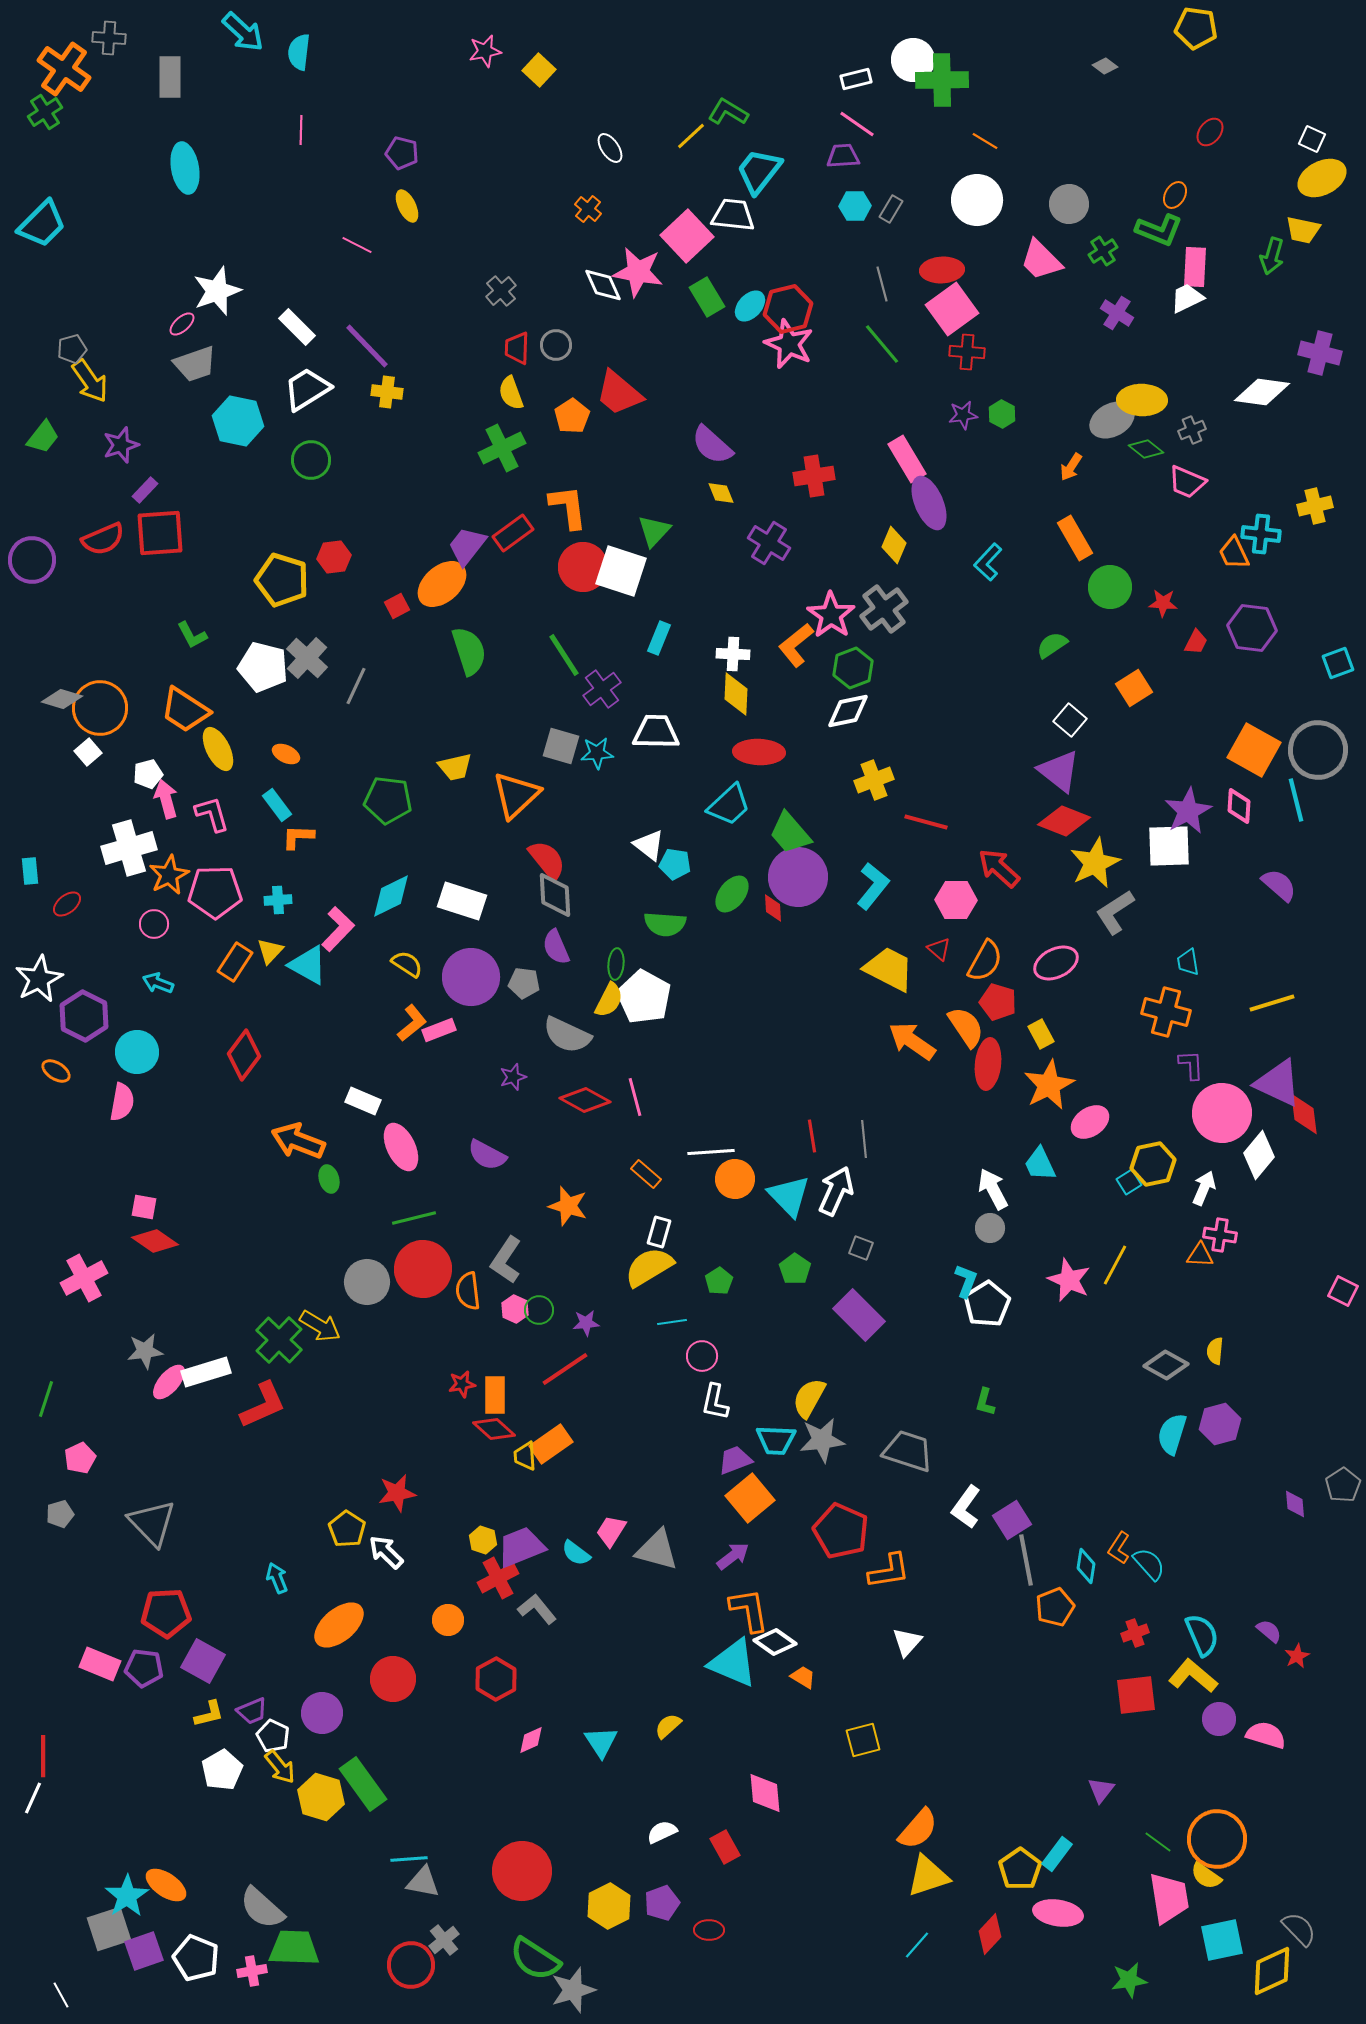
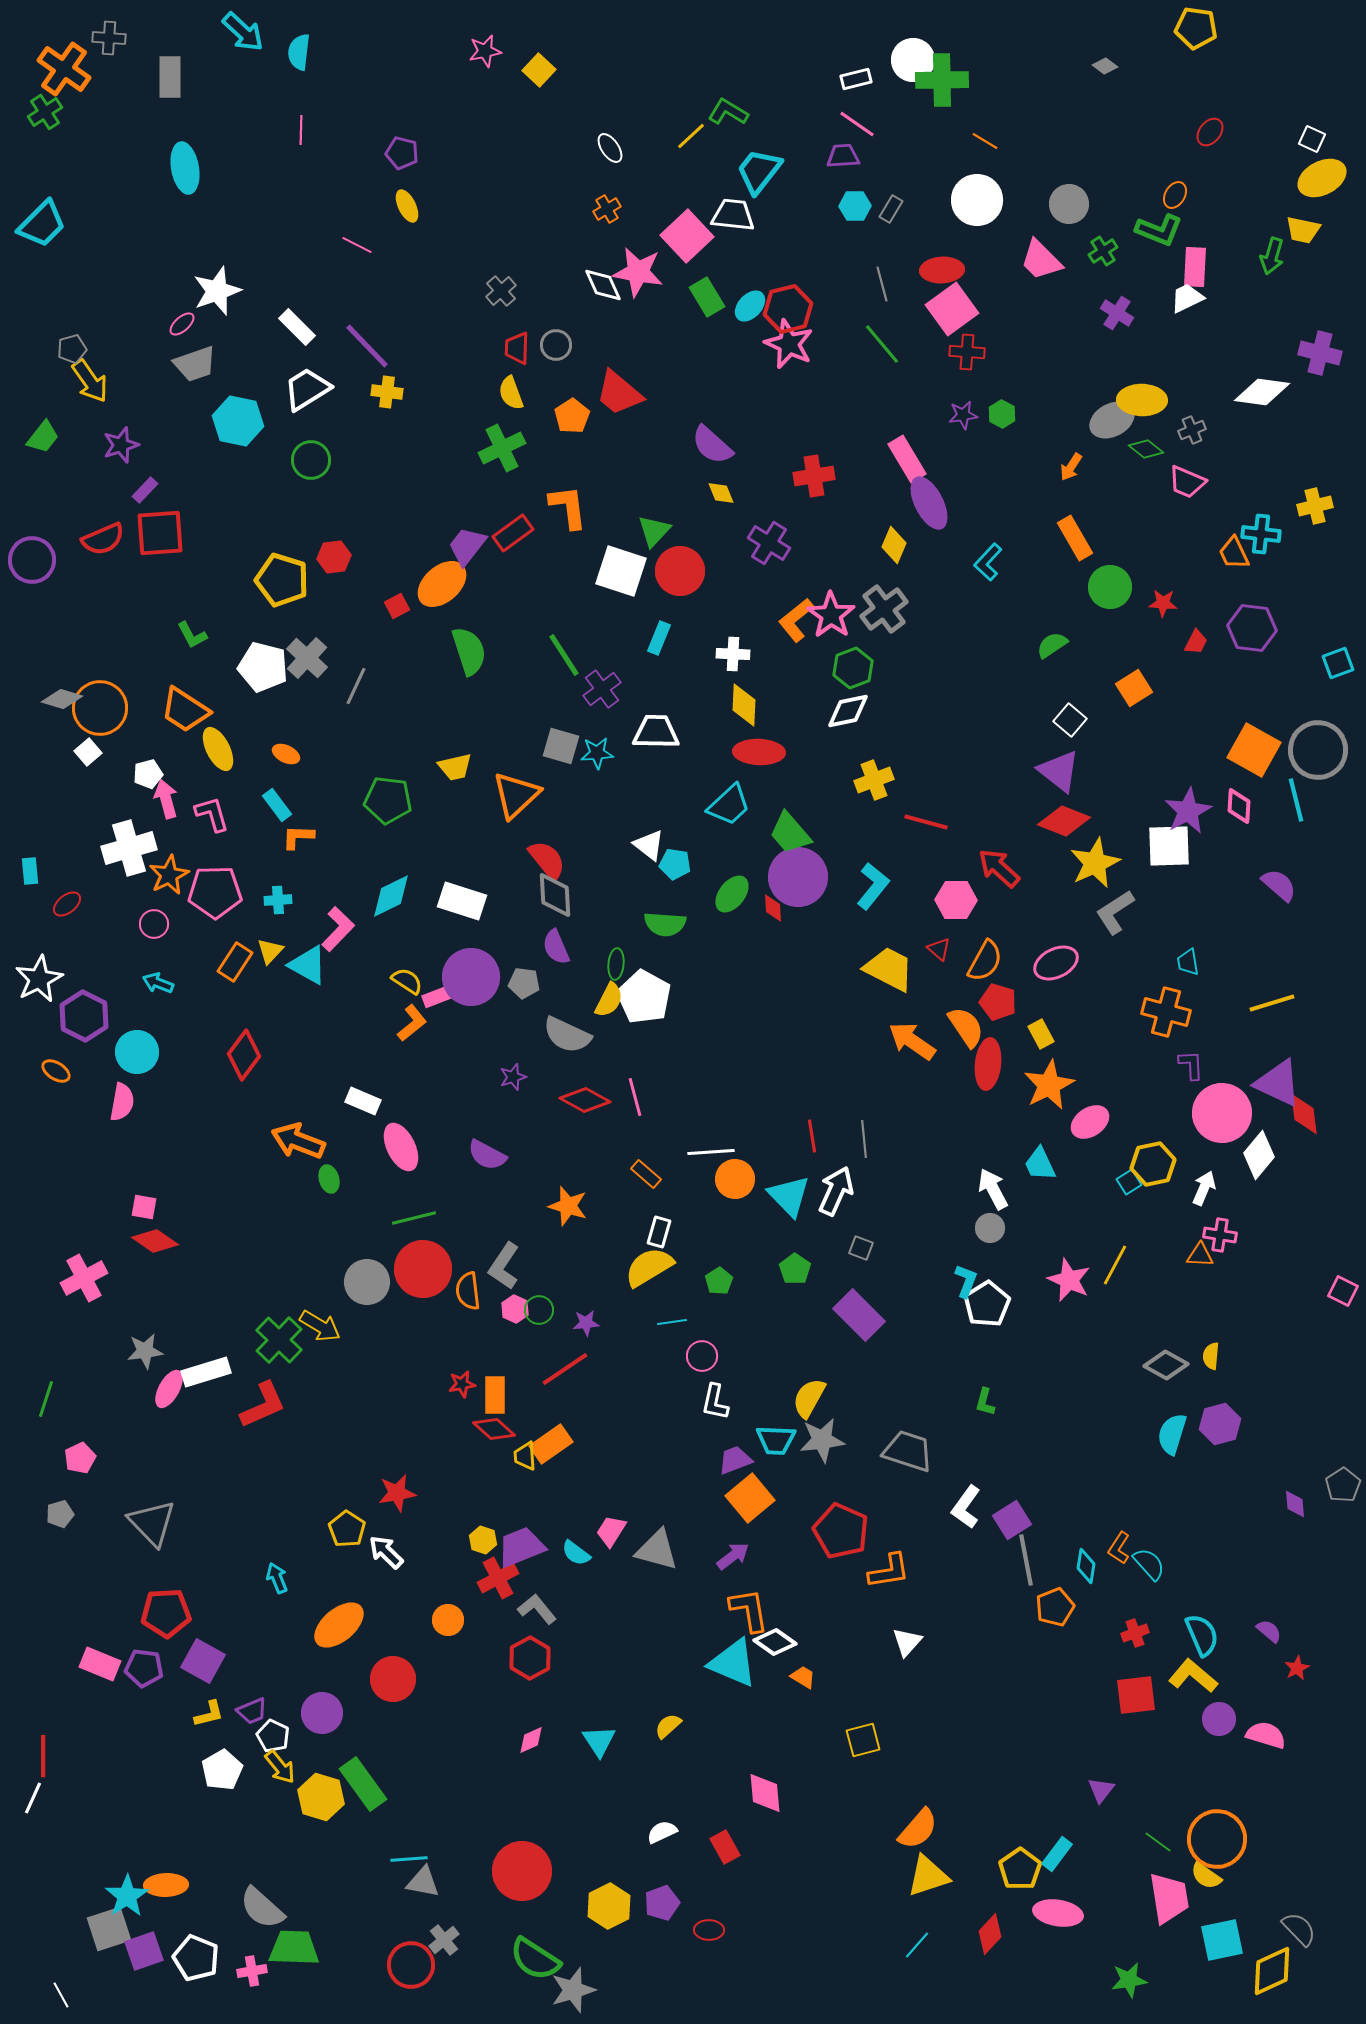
orange cross at (588, 209): moved 19 px right; rotated 20 degrees clockwise
purple ellipse at (929, 503): rotated 4 degrees counterclockwise
red circle at (583, 567): moved 97 px right, 4 px down
orange L-shape at (796, 645): moved 25 px up
yellow diamond at (736, 694): moved 8 px right, 11 px down
yellow semicircle at (407, 964): moved 17 px down
pink rectangle at (439, 1030): moved 34 px up
gray L-shape at (506, 1260): moved 2 px left, 6 px down
yellow semicircle at (1215, 1351): moved 4 px left, 5 px down
pink ellipse at (169, 1382): moved 7 px down; rotated 12 degrees counterclockwise
red star at (1297, 1656): moved 12 px down
red hexagon at (496, 1679): moved 34 px right, 21 px up
cyan triangle at (601, 1742): moved 2 px left, 1 px up
orange ellipse at (166, 1885): rotated 36 degrees counterclockwise
